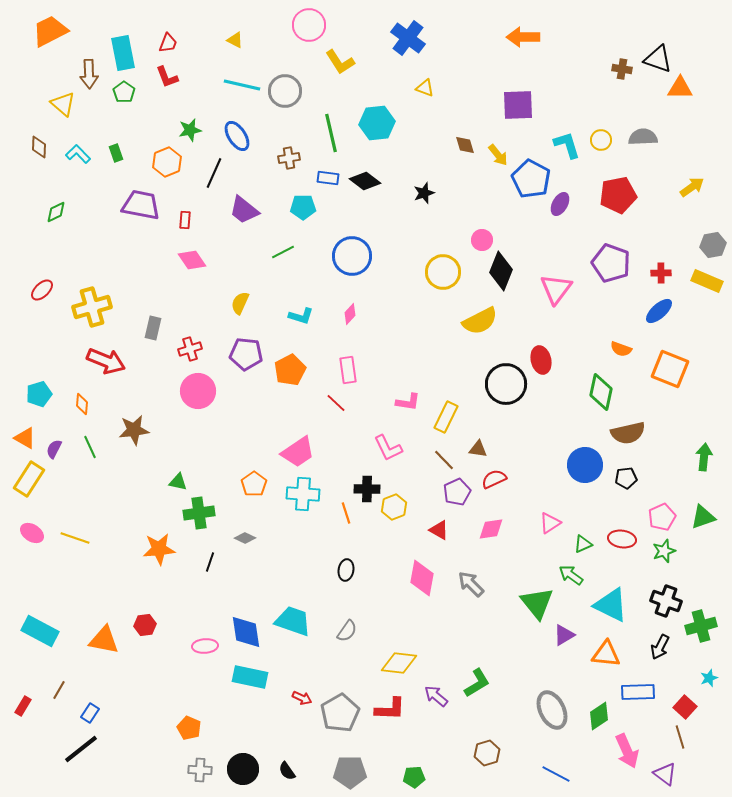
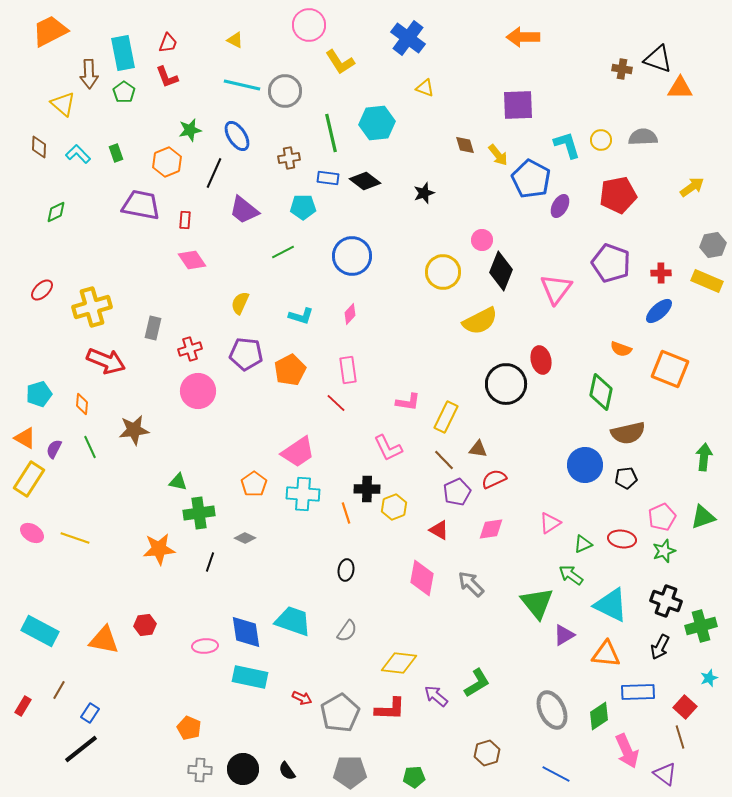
purple ellipse at (560, 204): moved 2 px down
